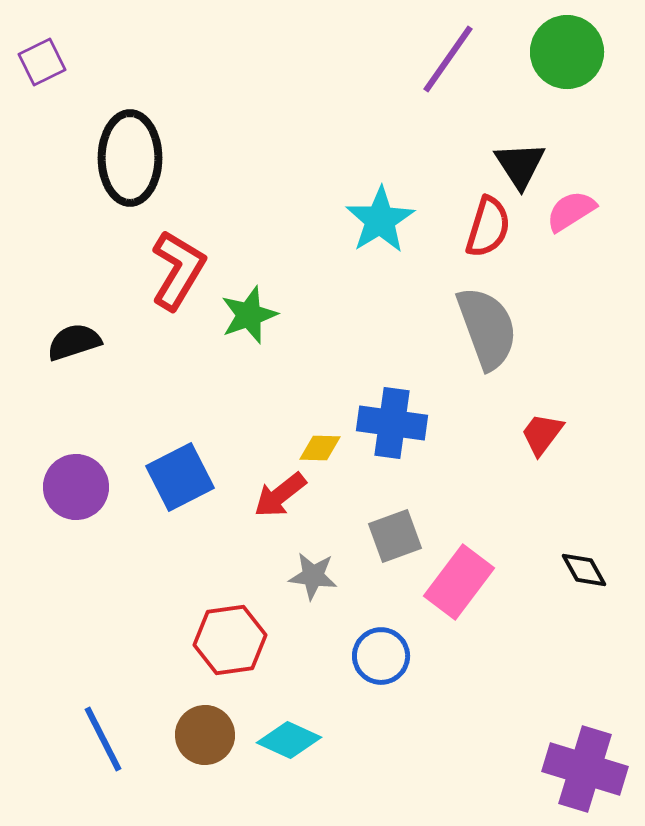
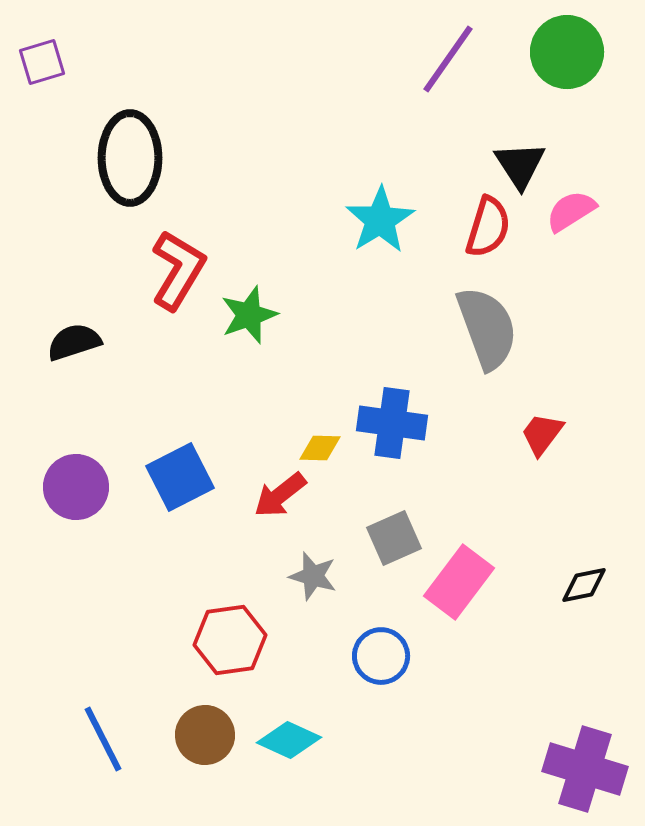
purple square: rotated 9 degrees clockwise
gray square: moved 1 px left, 2 px down; rotated 4 degrees counterclockwise
black diamond: moved 15 px down; rotated 72 degrees counterclockwise
gray star: rotated 9 degrees clockwise
